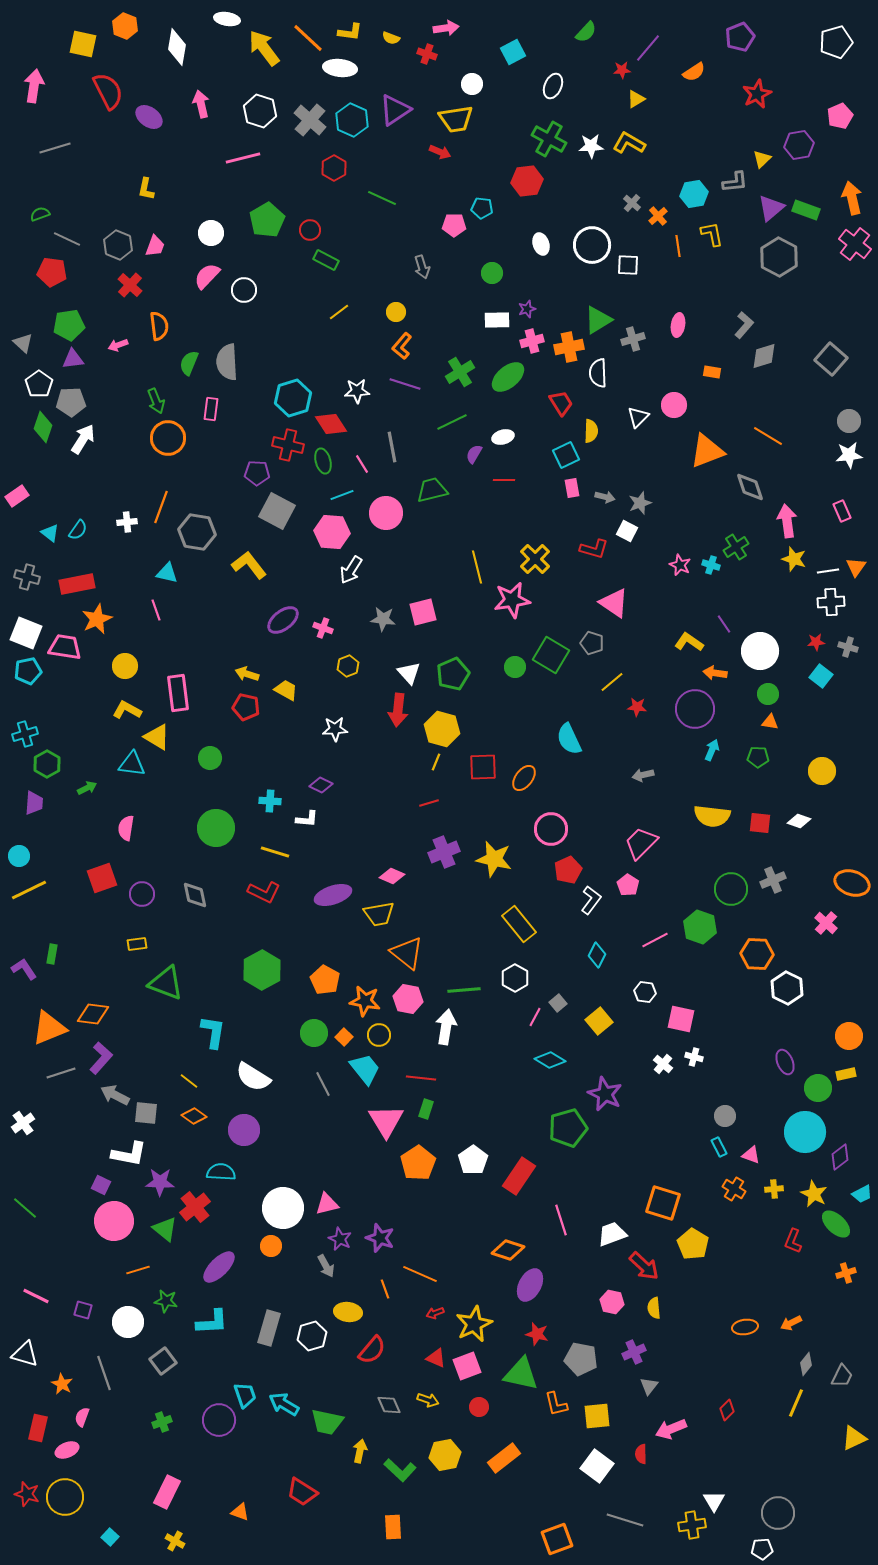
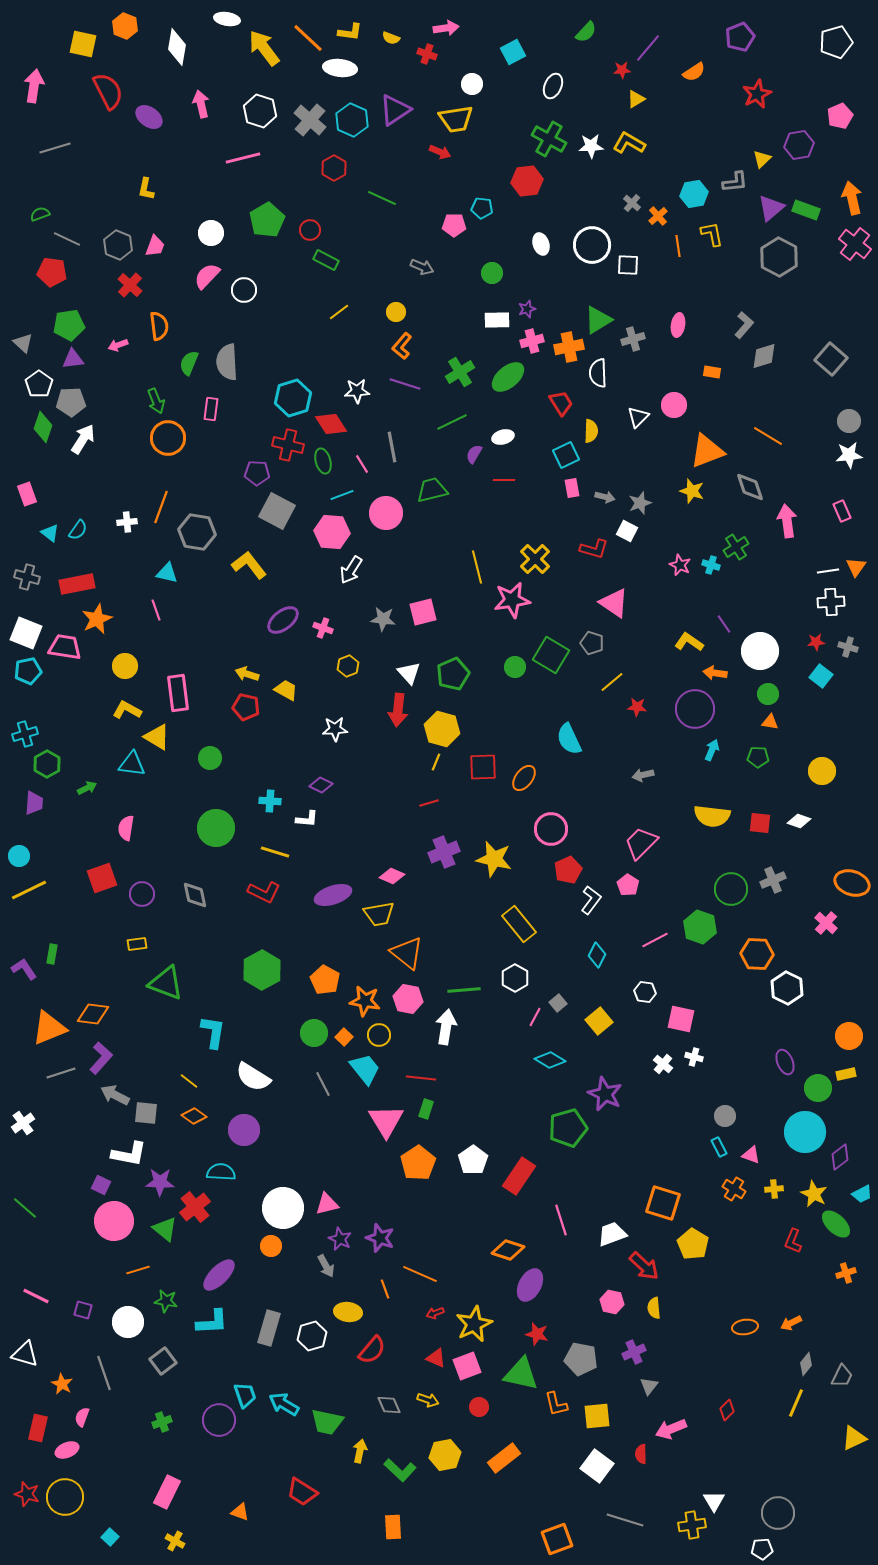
gray arrow at (422, 267): rotated 50 degrees counterclockwise
pink rectangle at (17, 496): moved 10 px right, 2 px up; rotated 75 degrees counterclockwise
yellow star at (794, 559): moved 102 px left, 68 px up
purple ellipse at (219, 1267): moved 8 px down
